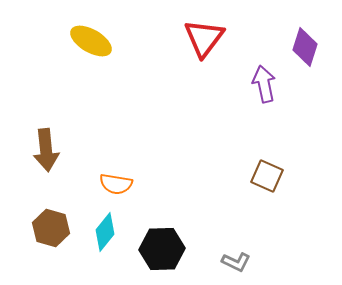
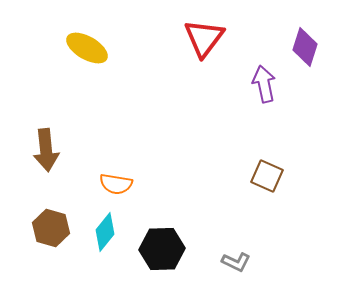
yellow ellipse: moved 4 px left, 7 px down
